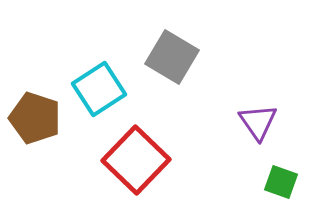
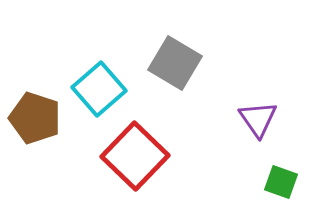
gray square: moved 3 px right, 6 px down
cyan square: rotated 8 degrees counterclockwise
purple triangle: moved 3 px up
red square: moved 1 px left, 4 px up
